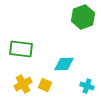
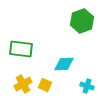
green hexagon: moved 1 px left, 4 px down
